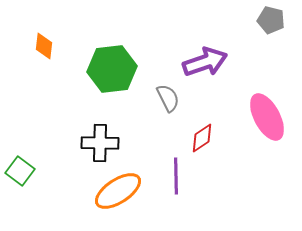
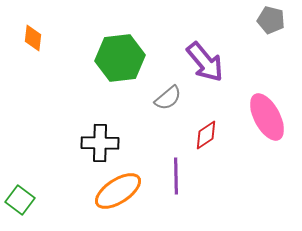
orange diamond: moved 11 px left, 8 px up
purple arrow: rotated 69 degrees clockwise
green hexagon: moved 8 px right, 11 px up
gray semicircle: rotated 76 degrees clockwise
red diamond: moved 4 px right, 3 px up
green square: moved 29 px down
